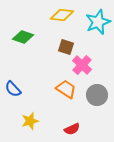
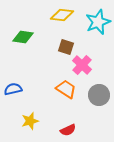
green diamond: rotated 10 degrees counterclockwise
blue semicircle: rotated 120 degrees clockwise
gray circle: moved 2 px right
red semicircle: moved 4 px left, 1 px down
